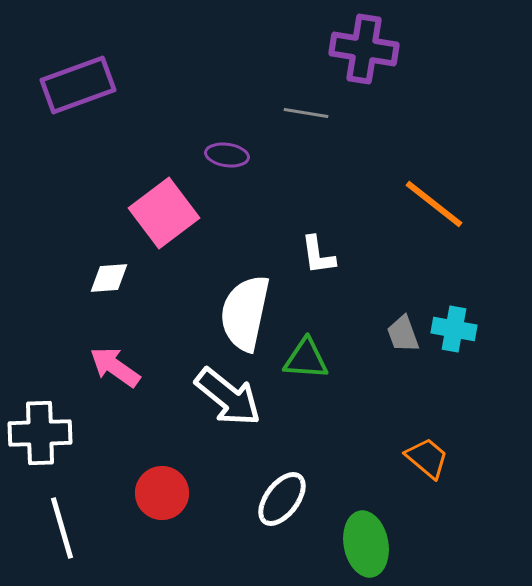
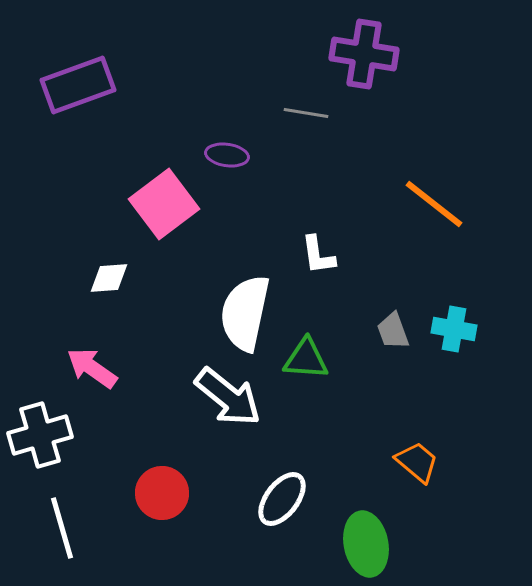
purple cross: moved 5 px down
pink square: moved 9 px up
gray trapezoid: moved 10 px left, 3 px up
pink arrow: moved 23 px left, 1 px down
white cross: moved 2 px down; rotated 14 degrees counterclockwise
orange trapezoid: moved 10 px left, 4 px down
